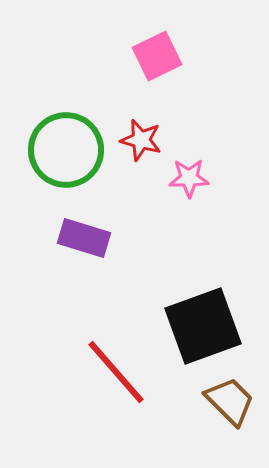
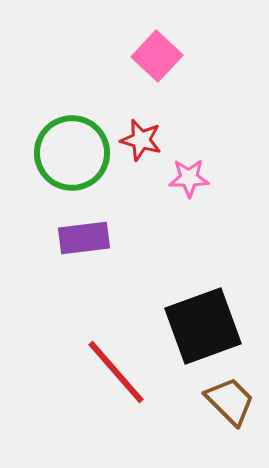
pink square: rotated 21 degrees counterclockwise
green circle: moved 6 px right, 3 px down
purple rectangle: rotated 24 degrees counterclockwise
